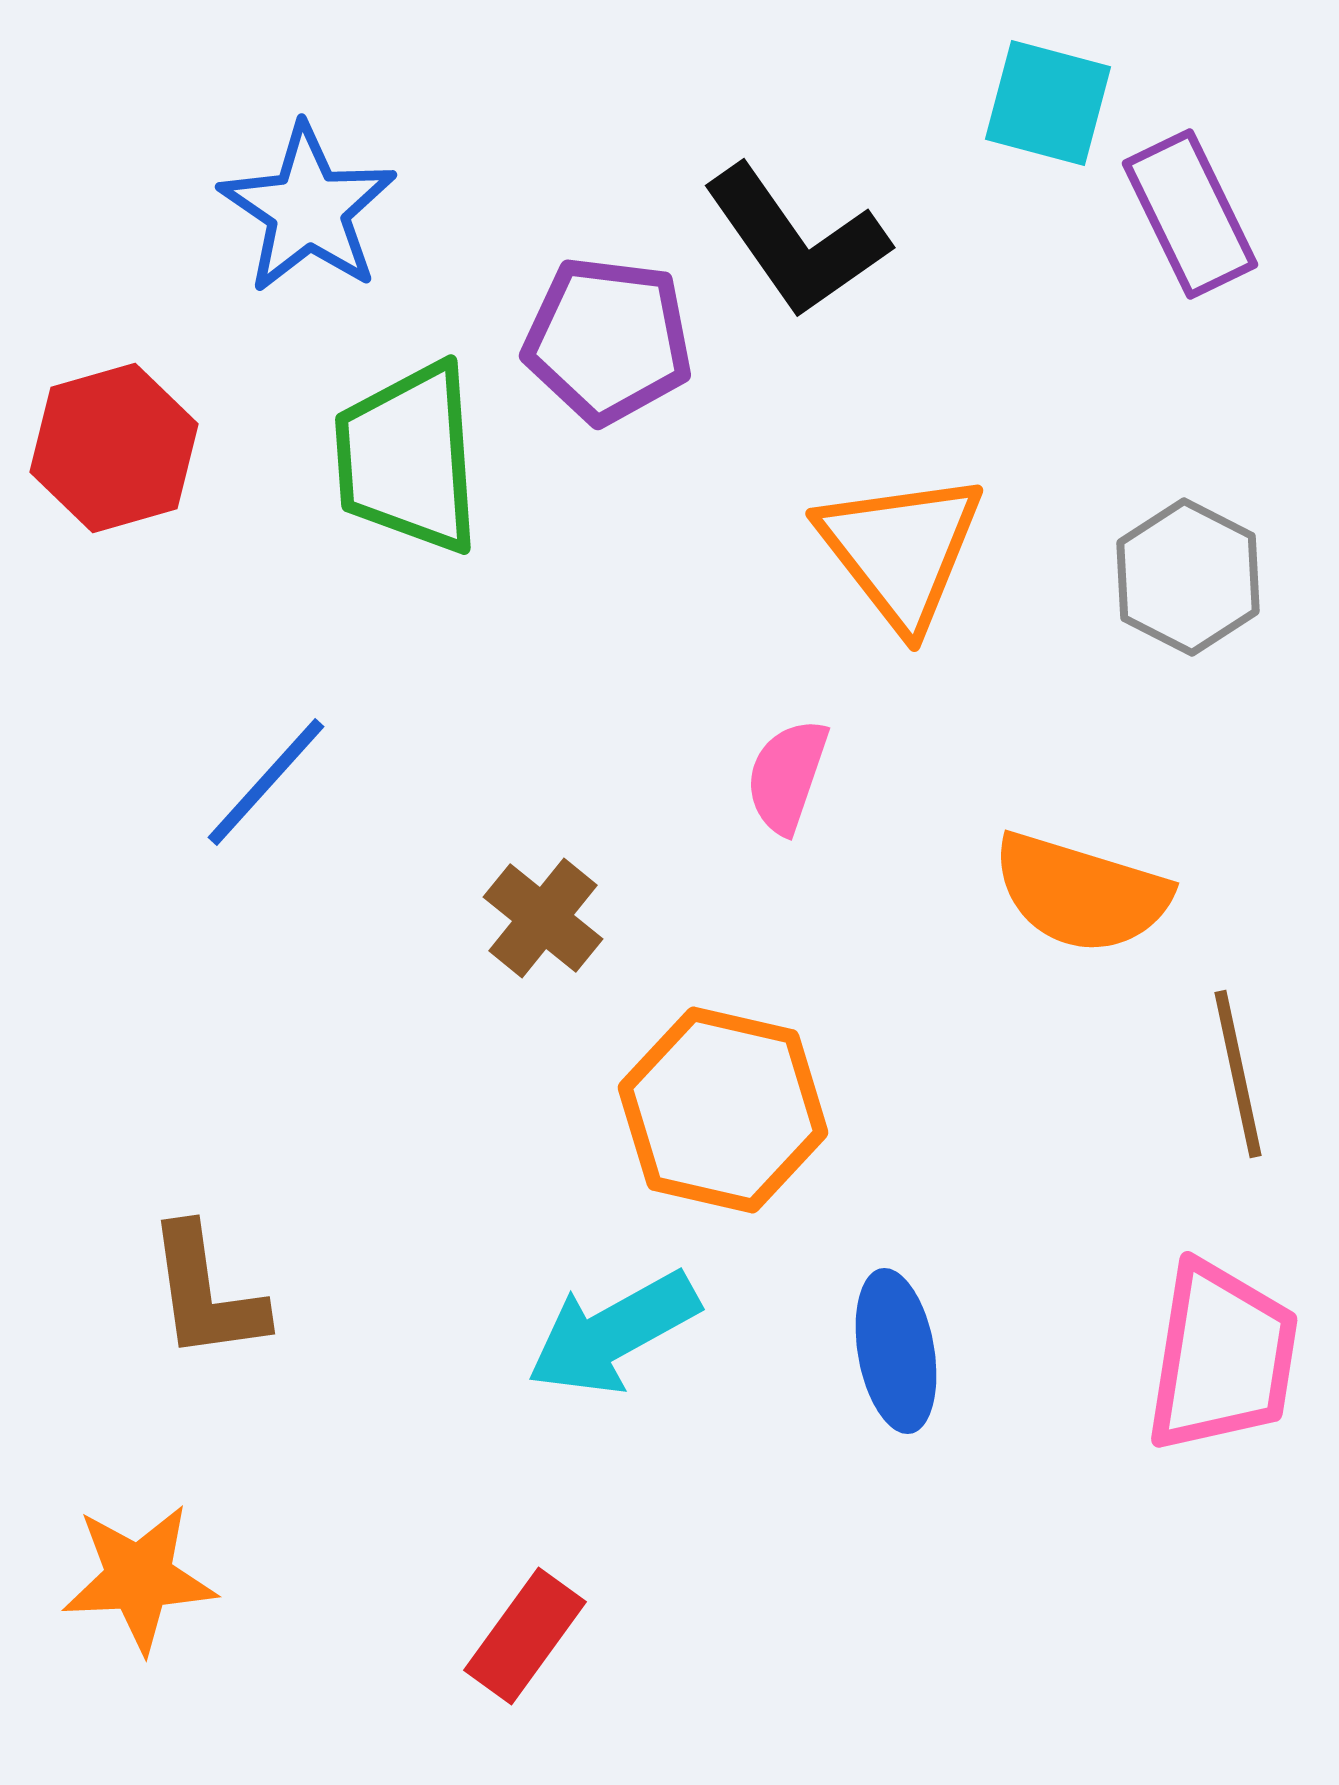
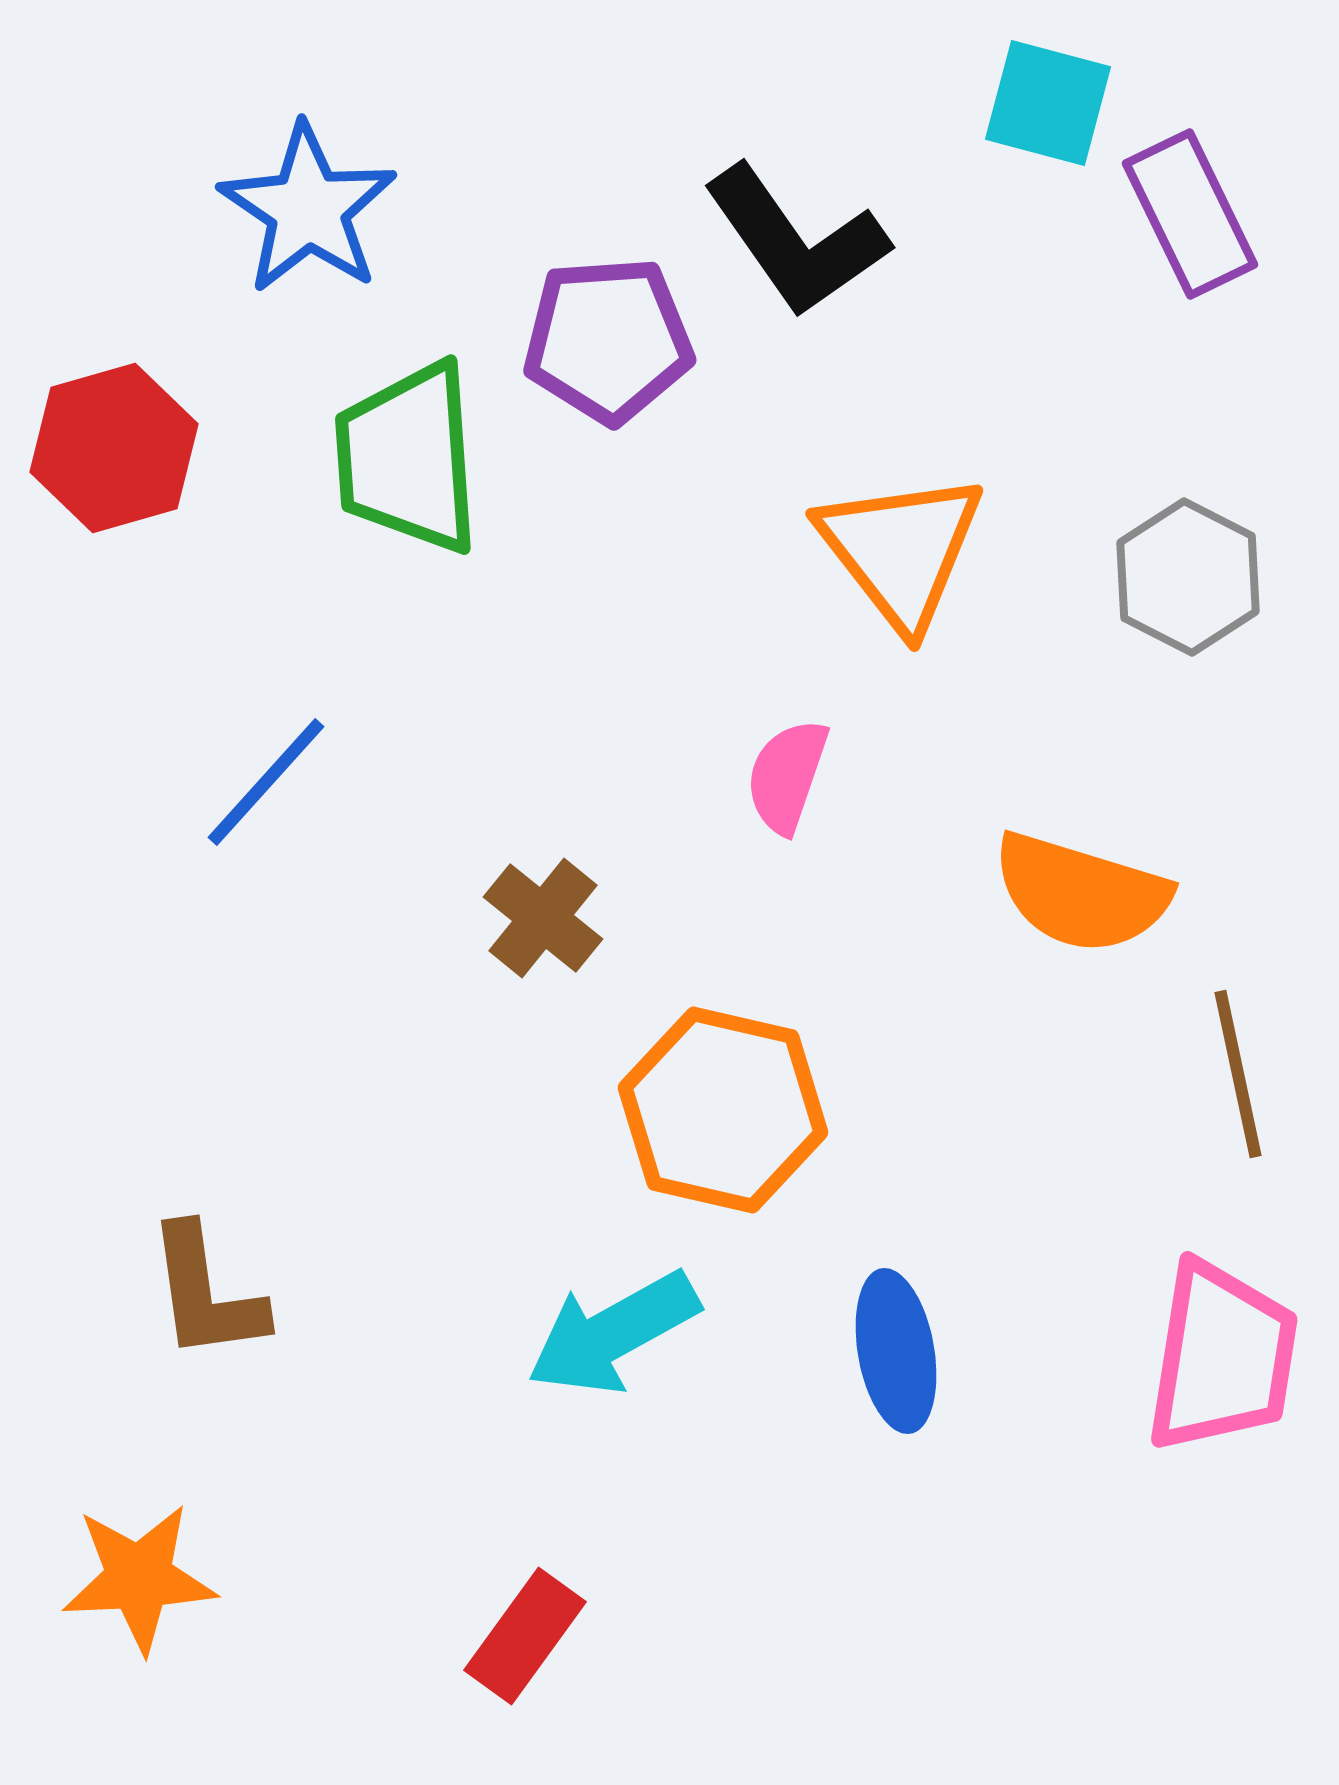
purple pentagon: rotated 11 degrees counterclockwise
